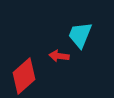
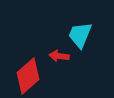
red diamond: moved 4 px right
